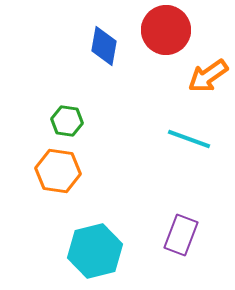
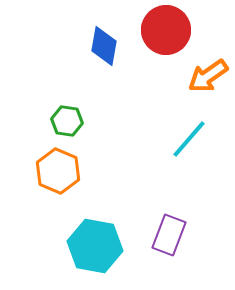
cyan line: rotated 69 degrees counterclockwise
orange hexagon: rotated 15 degrees clockwise
purple rectangle: moved 12 px left
cyan hexagon: moved 5 px up; rotated 24 degrees clockwise
